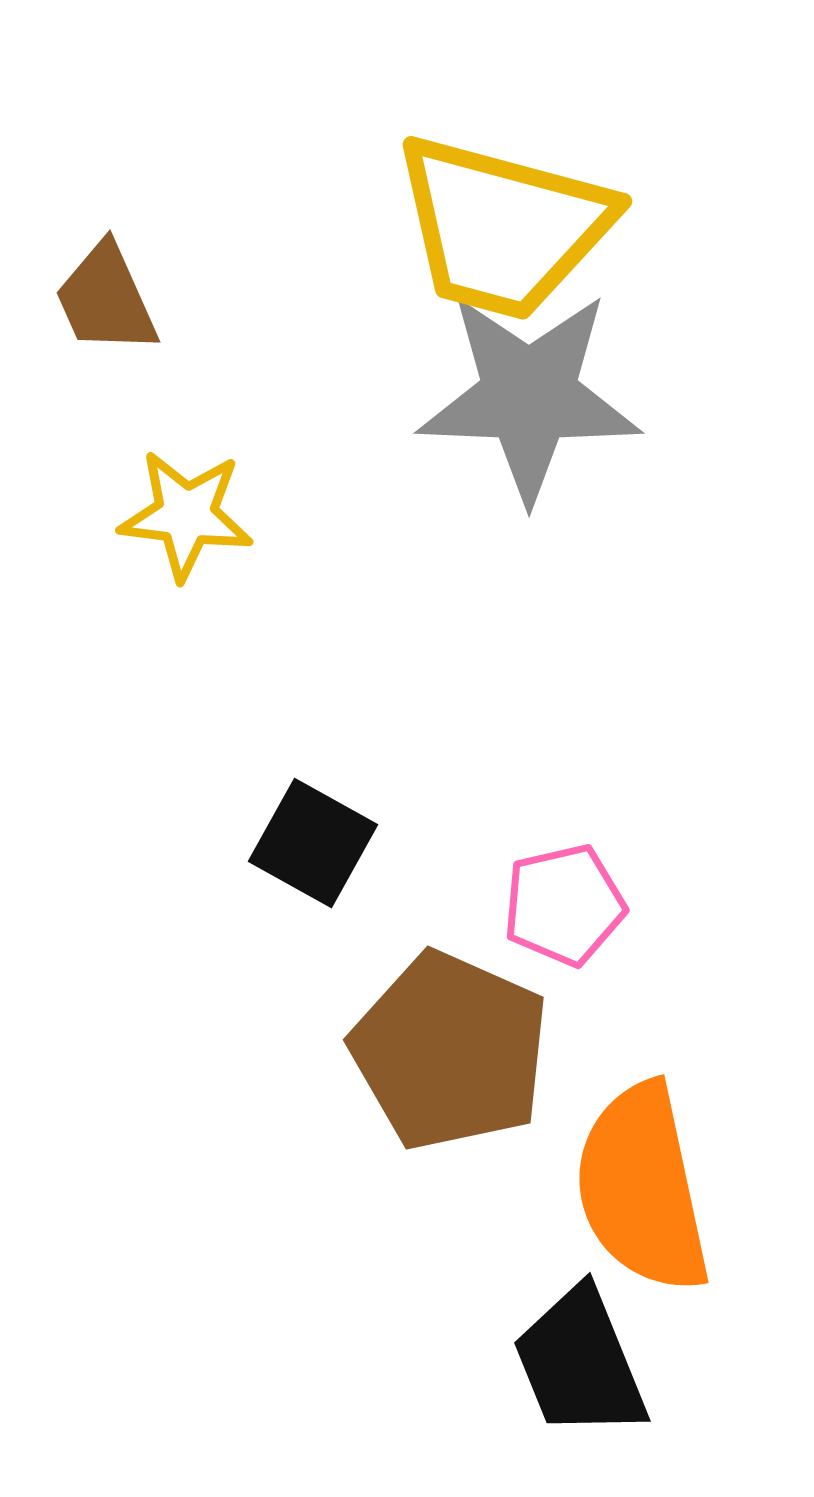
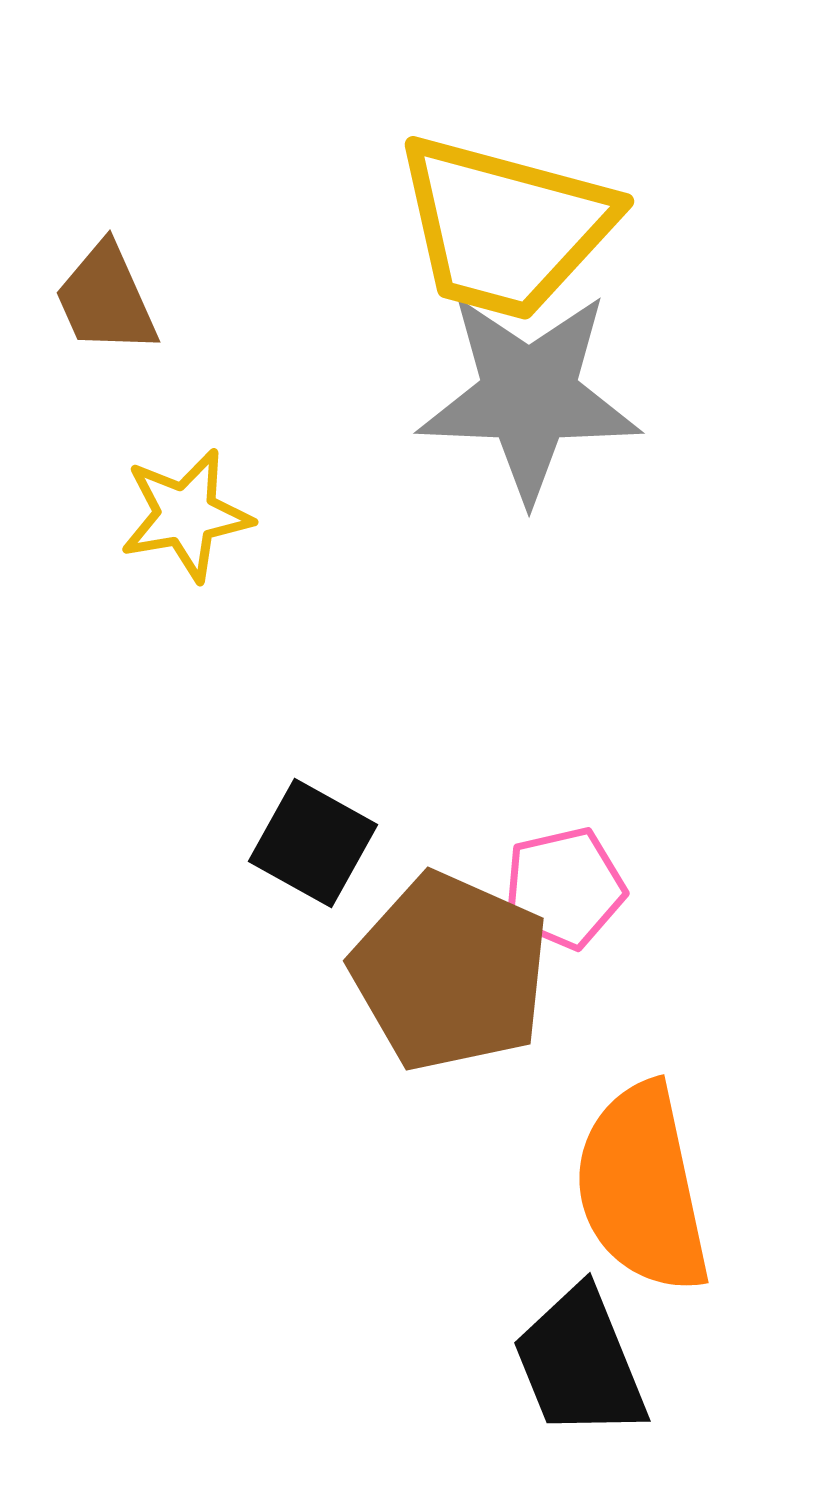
yellow trapezoid: moved 2 px right
yellow star: rotated 17 degrees counterclockwise
pink pentagon: moved 17 px up
brown pentagon: moved 79 px up
